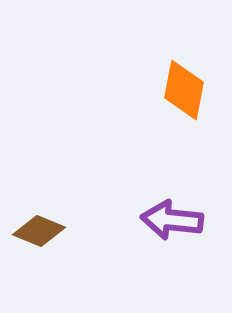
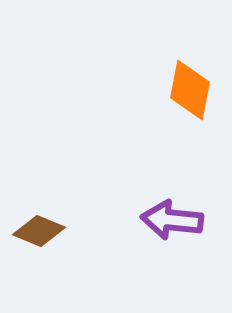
orange diamond: moved 6 px right
